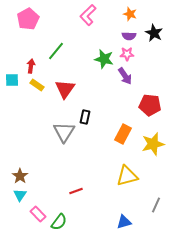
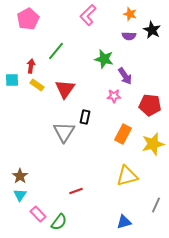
black star: moved 2 px left, 3 px up
pink star: moved 13 px left, 42 px down
